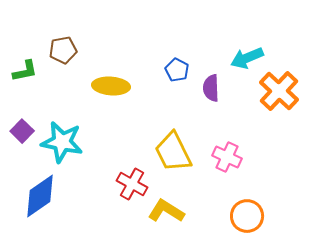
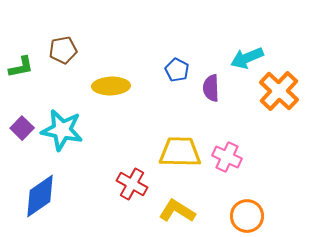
green L-shape: moved 4 px left, 4 px up
yellow ellipse: rotated 6 degrees counterclockwise
purple square: moved 3 px up
cyan star: moved 12 px up
yellow trapezoid: moved 7 px right; rotated 117 degrees clockwise
yellow L-shape: moved 11 px right
